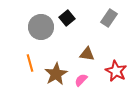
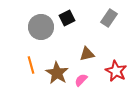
black square: rotated 14 degrees clockwise
brown triangle: rotated 21 degrees counterclockwise
orange line: moved 1 px right, 2 px down
brown star: moved 1 px right, 1 px up; rotated 10 degrees counterclockwise
